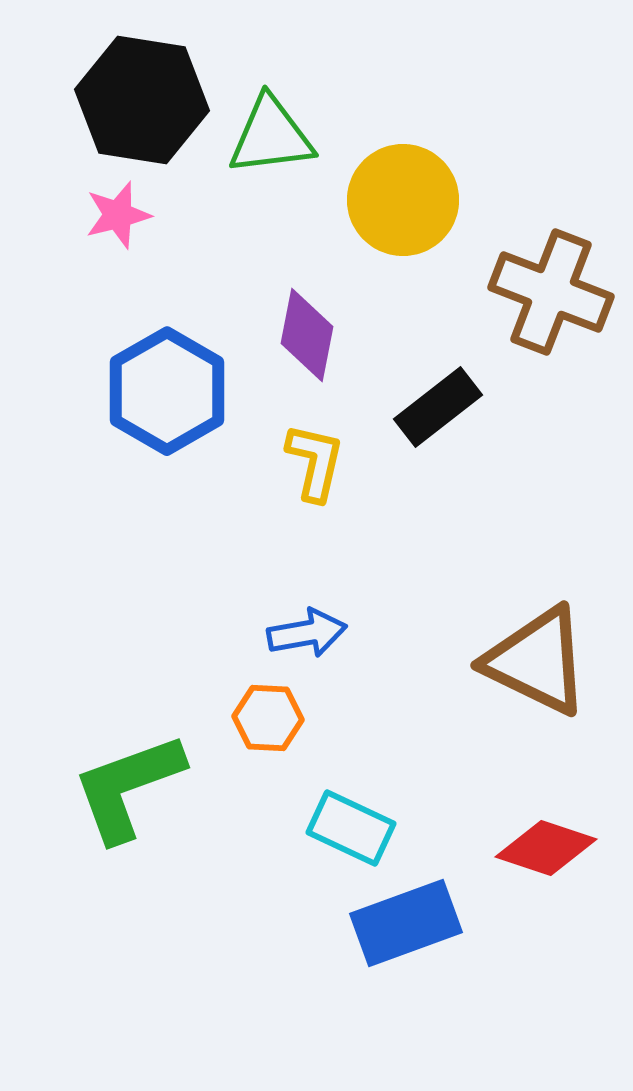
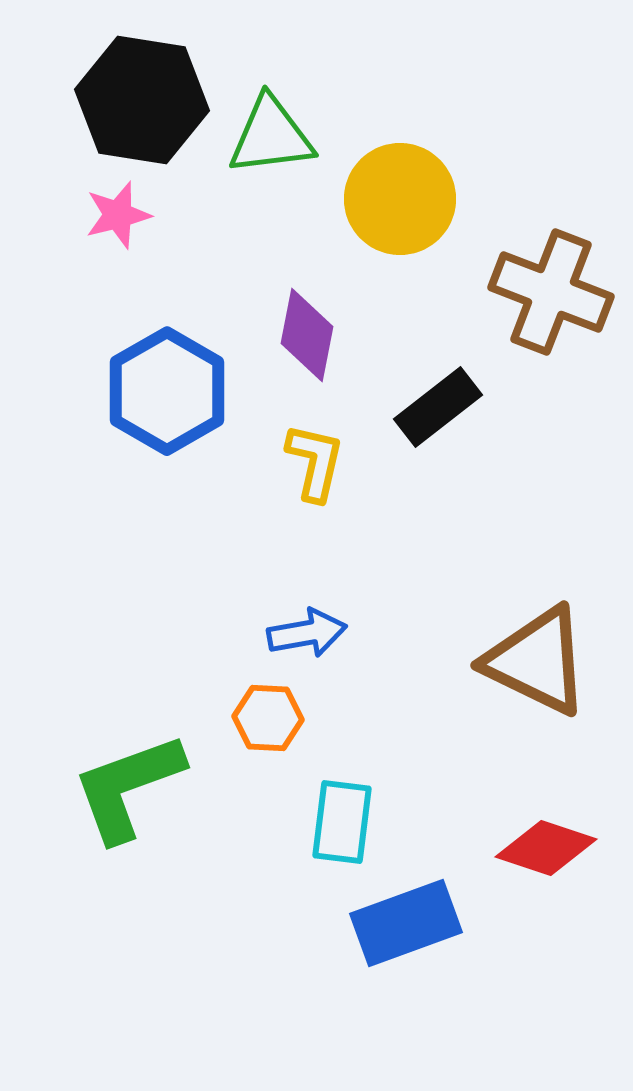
yellow circle: moved 3 px left, 1 px up
cyan rectangle: moved 9 px left, 6 px up; rotated 72 degrees clockwise
